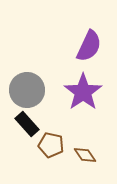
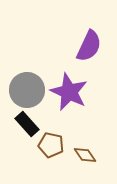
purple star: moved 14 px left; rotated 12 degrees counterclockwise
